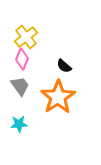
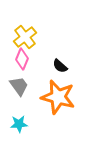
yellow cross: moved 1 px left
black semicircle: moved 4 px left
gray trapezoid: moved 1 px left
orange star: rotated 24 degrees counterclockwise
